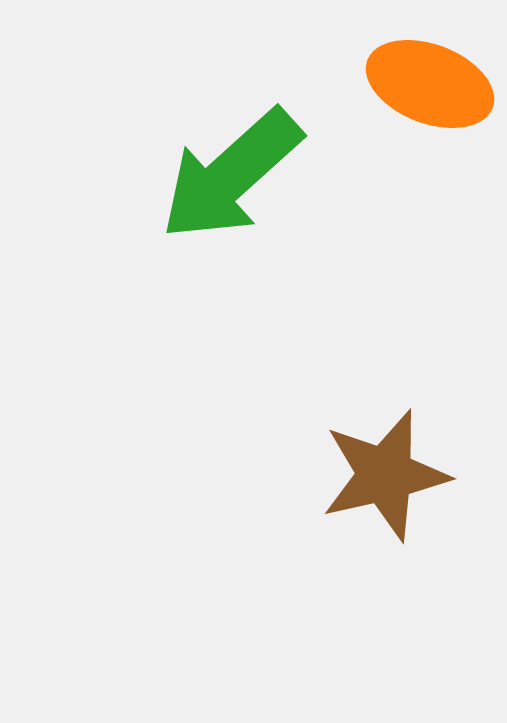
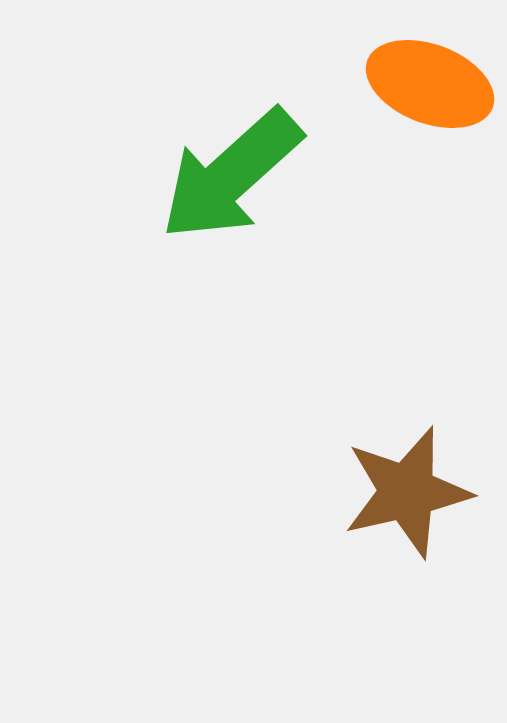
brown star: moved 22 px right, 17 px down
